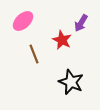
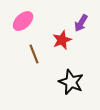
red star: rotated 24 degrees clockwise
